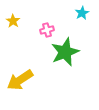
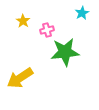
yellow star: moved 10 px right
green star: rotated 16 degrees clockwise
yellow arrow: moved 2 px up
